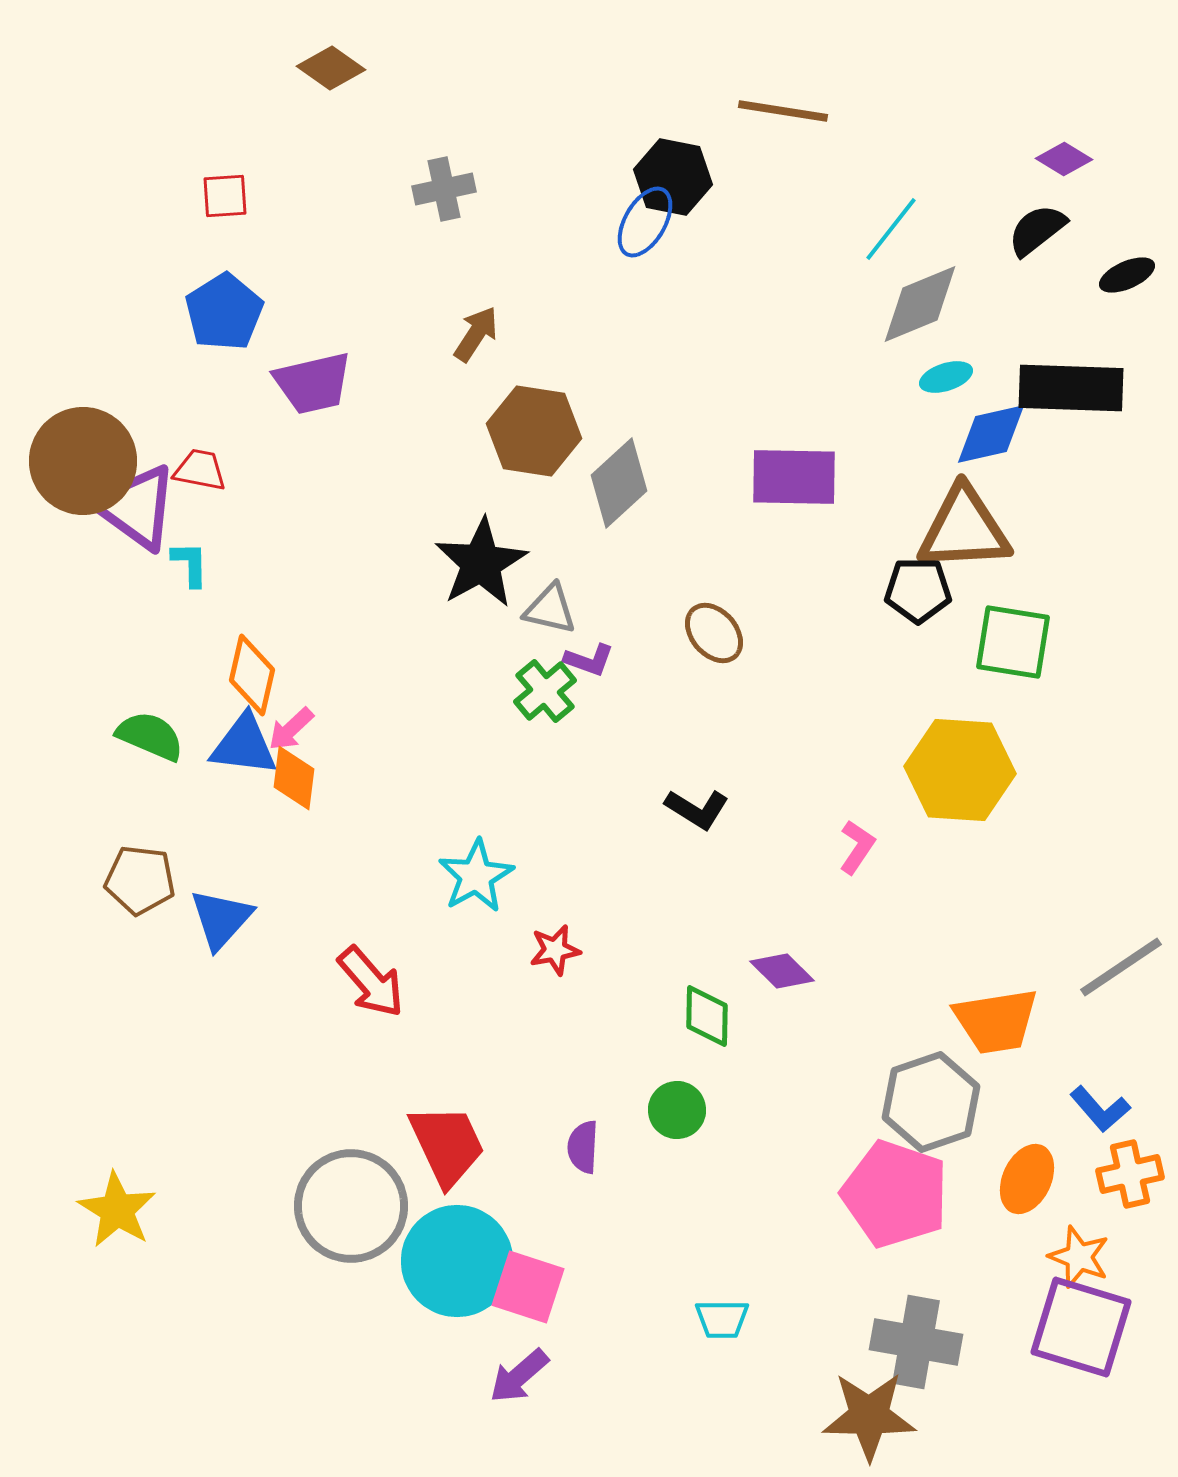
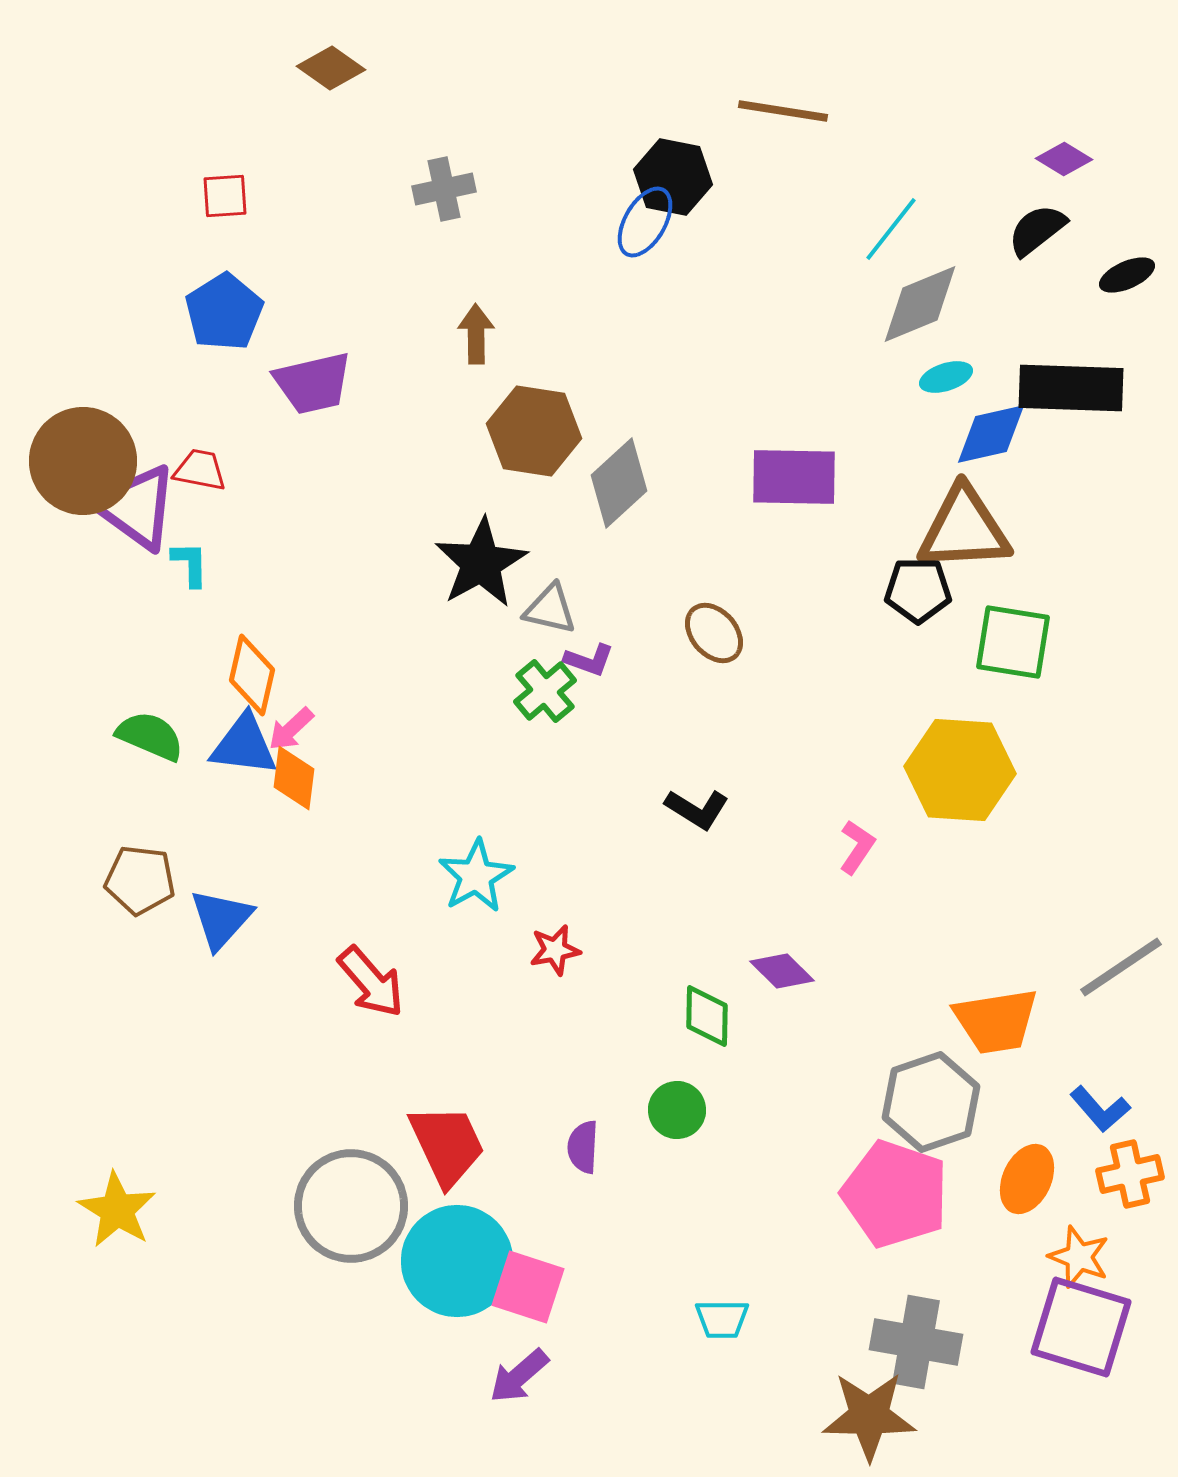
brown arrow at (476, 334): rotated 34 degrees counterclockwise
